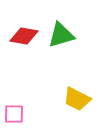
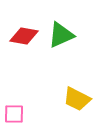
green triangle: rotated 8 degrees counterclockwise
